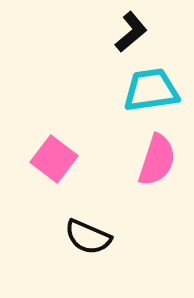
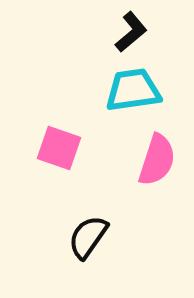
cyan trapezoid: moved 18 px left
pink square: moved 5 px right, 11 px up; rotated 18 degrees counterclockwise
black semicircle: rotated 102 degrees clockwise
